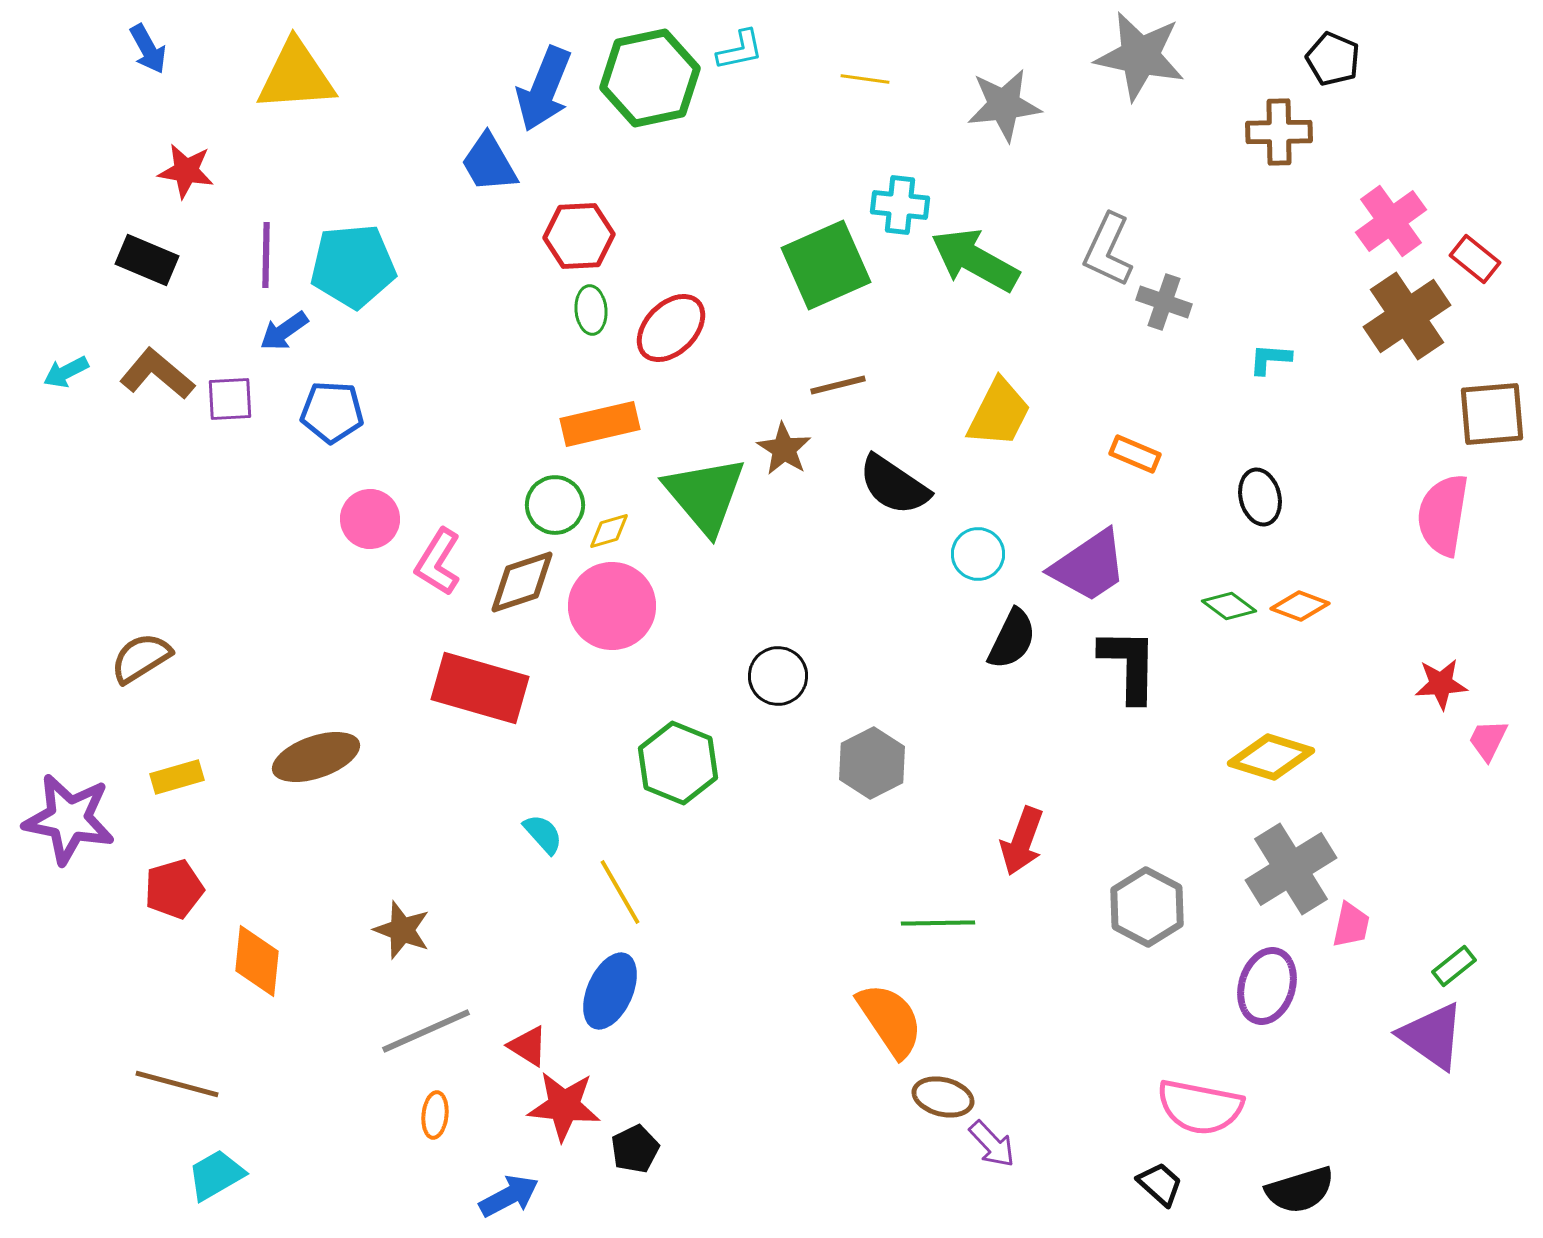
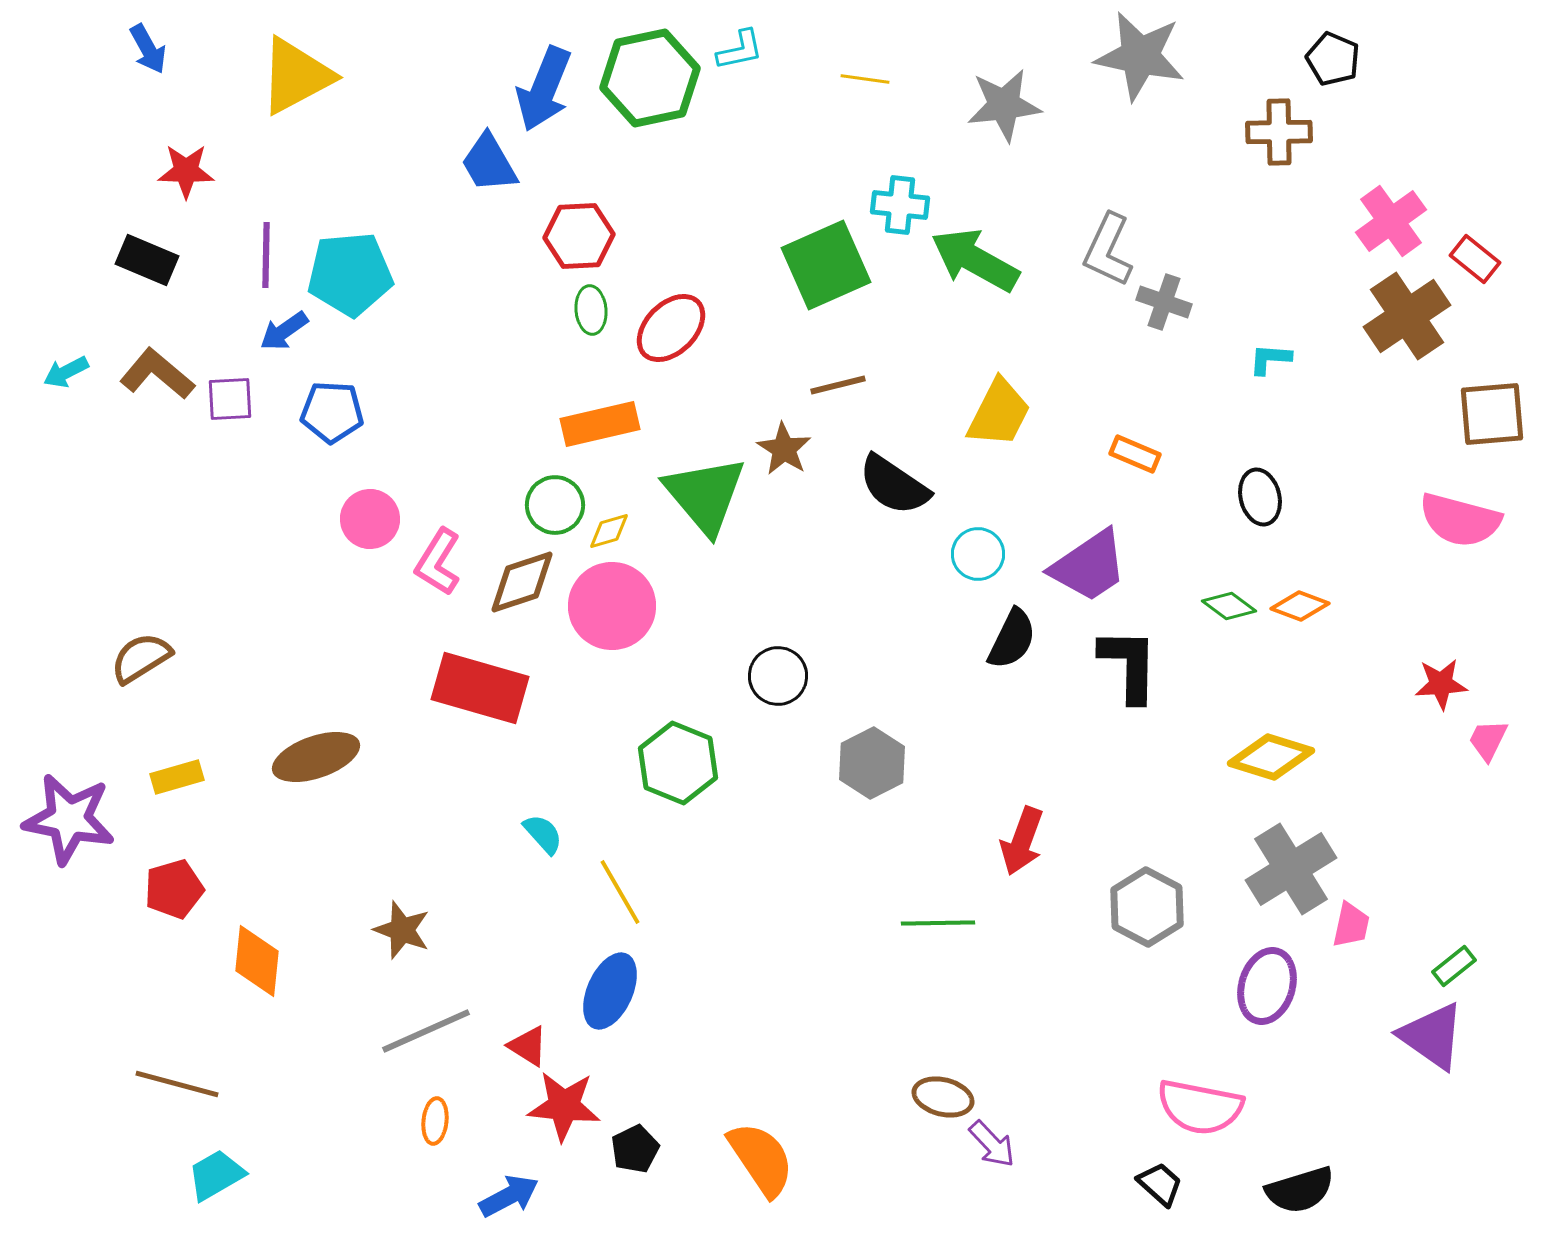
yellow triangle at (296, 76): rotated 24 degrees counterclockwise
red star at (186, 171): rotated 8 degrees counterclockwise
cyan pentagon at (353, 266): moved 3 px left, 8 px down
pink semicircle at (1443, 515): moved 17 px right, 5 px down; rotated 84 degrees counterclockwise
orange semicircle at (890, 1020): moved 129 px left, 139 px down
orange ellipse at (435, 1115): moved 6 px down
